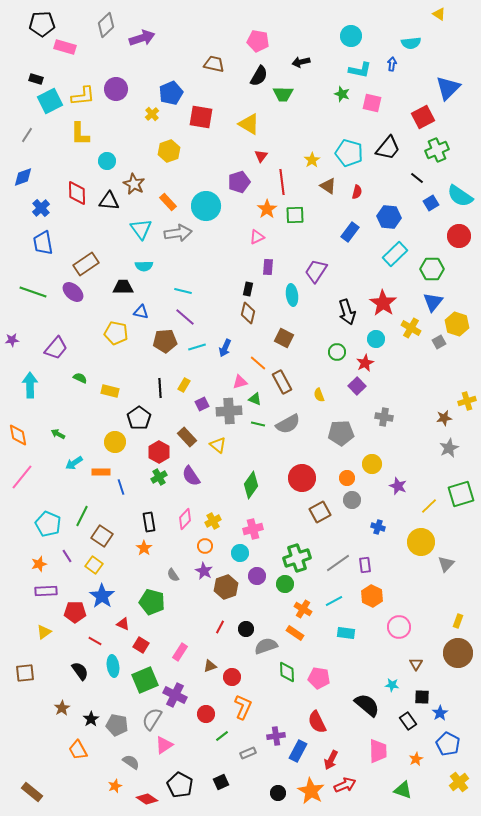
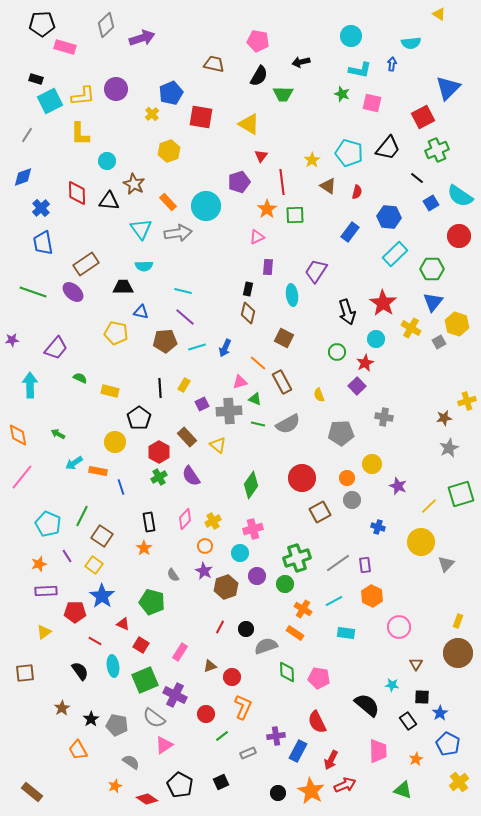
orange rectangle at (101, 472): moved 3 px left, 1 px up; rotated 12 degrees clockwise
gray semicircle at (152, 719): moved 2 px right, 1 px up; rotated 85 degrees counterclockwise
